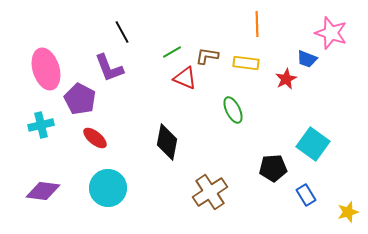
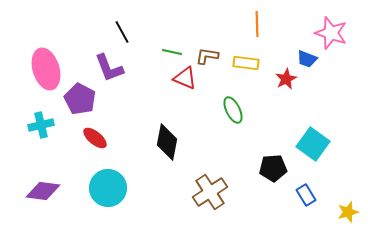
green line: rotated 42 degrees clockwise
